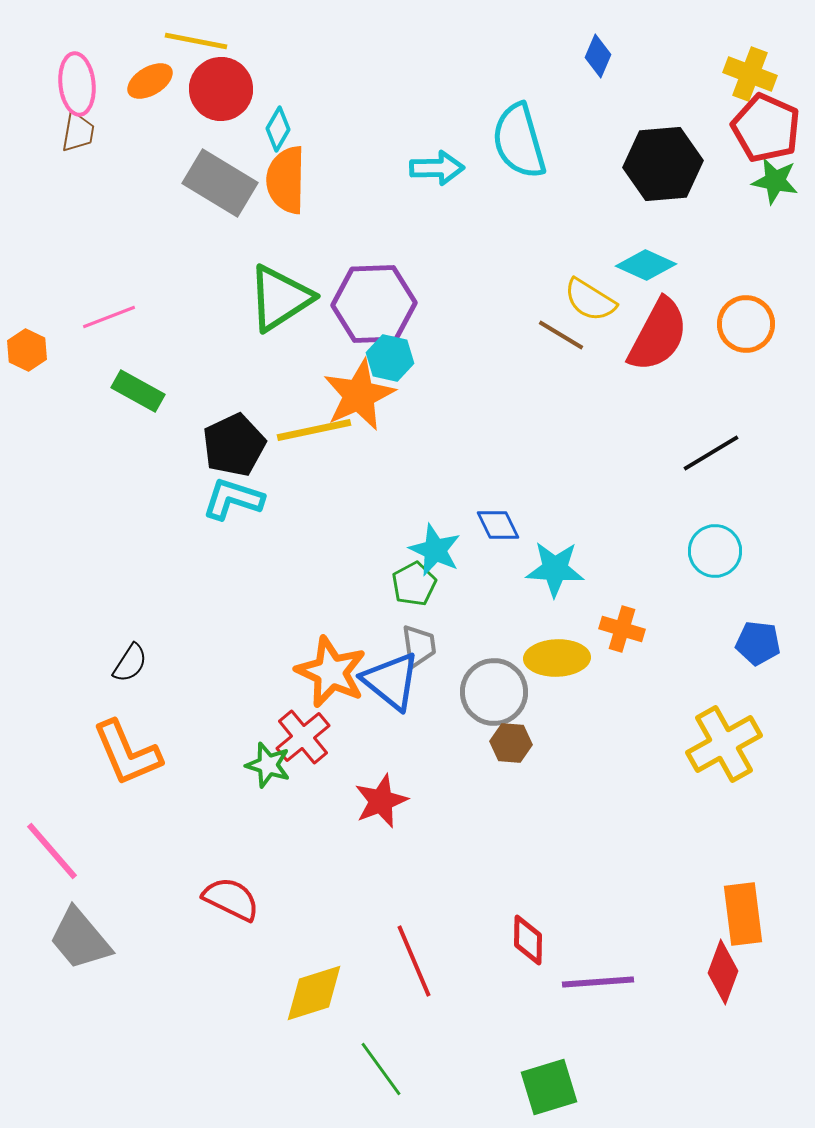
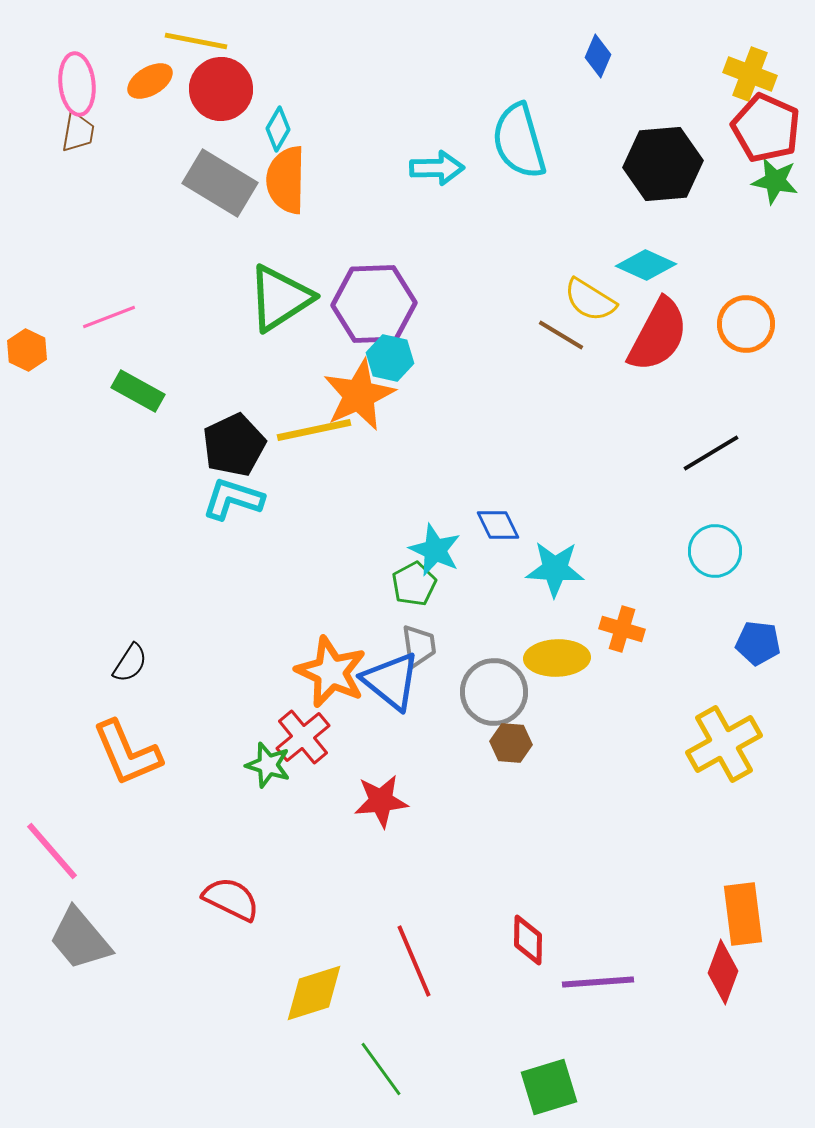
red star at (381, 801): rotated 16 degrees clockwise
